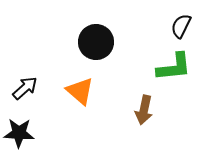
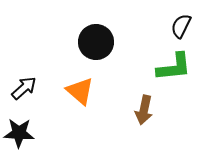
black arrow: moved 1 px left
